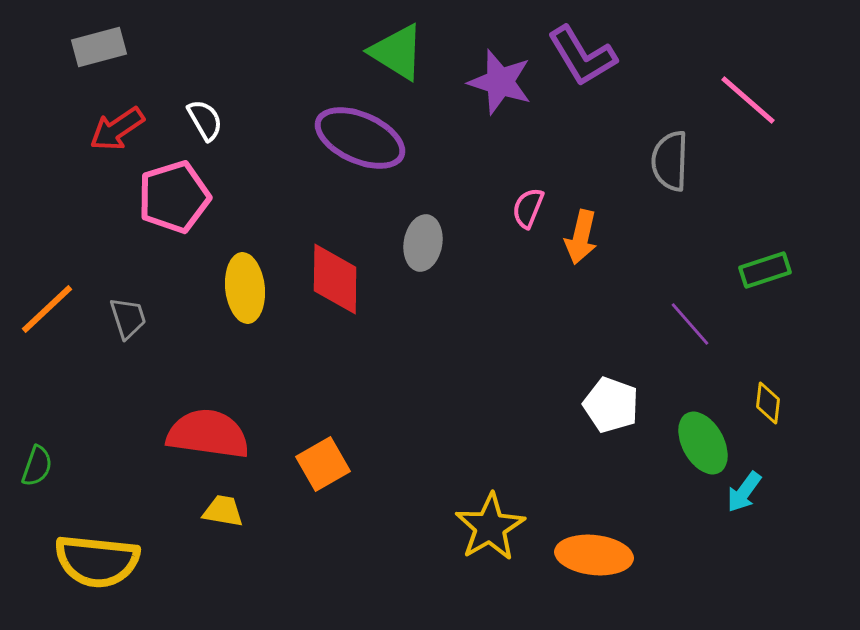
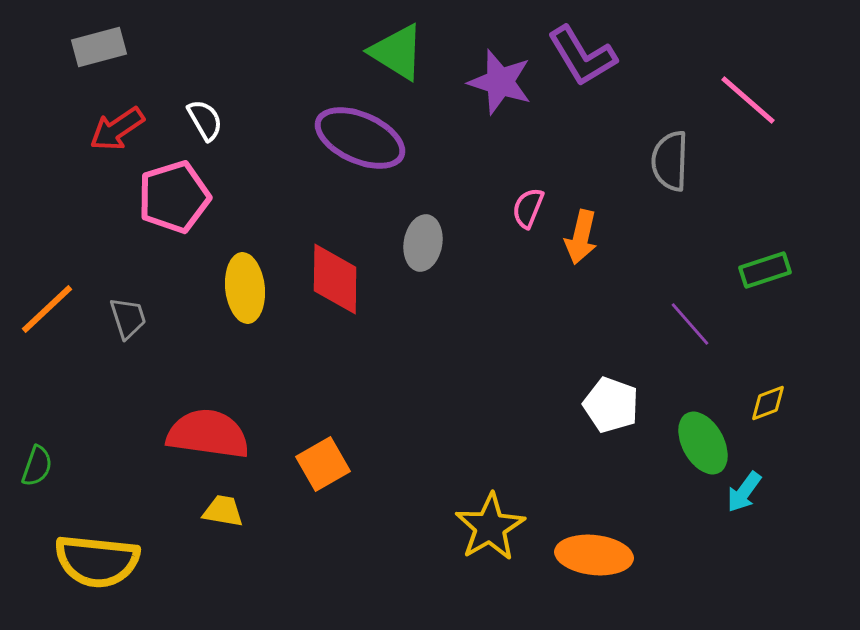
yellow diamond: rotated 63 degrees clockwise
